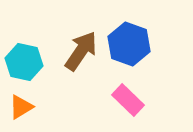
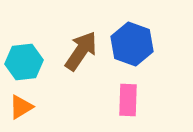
blue hexagon: moved 3 px right
cyan hexagon: rotated 18 degrees counterclockwise
pink rectangle: rotated 48 degrees clockwise
